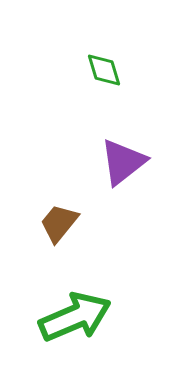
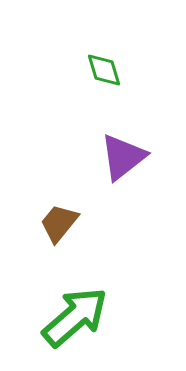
purple triangle: moved 5 px up
green arrow: rotated 18 degrees counterclockwise
